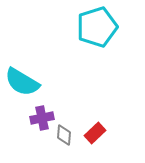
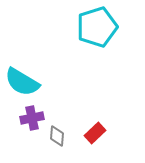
purple cross: moved 10 px left
gray diamond: moved 7 px left, 1 px down
